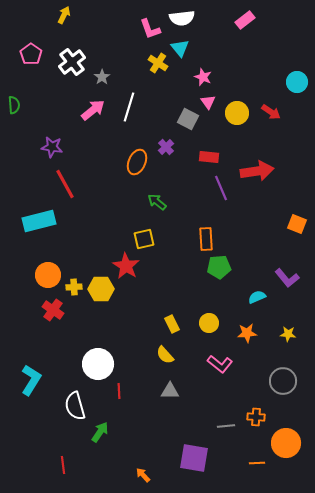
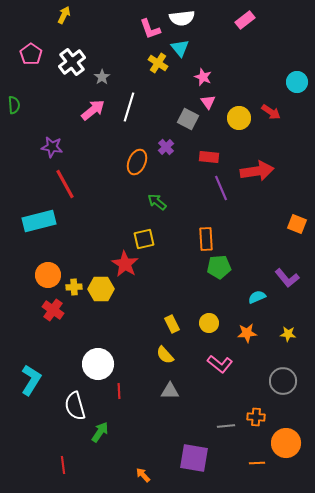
yellow circle at (237, 113): moved 2 px right, 5 px down
red star at (126, 266): moved 1 px left, 2 px up
